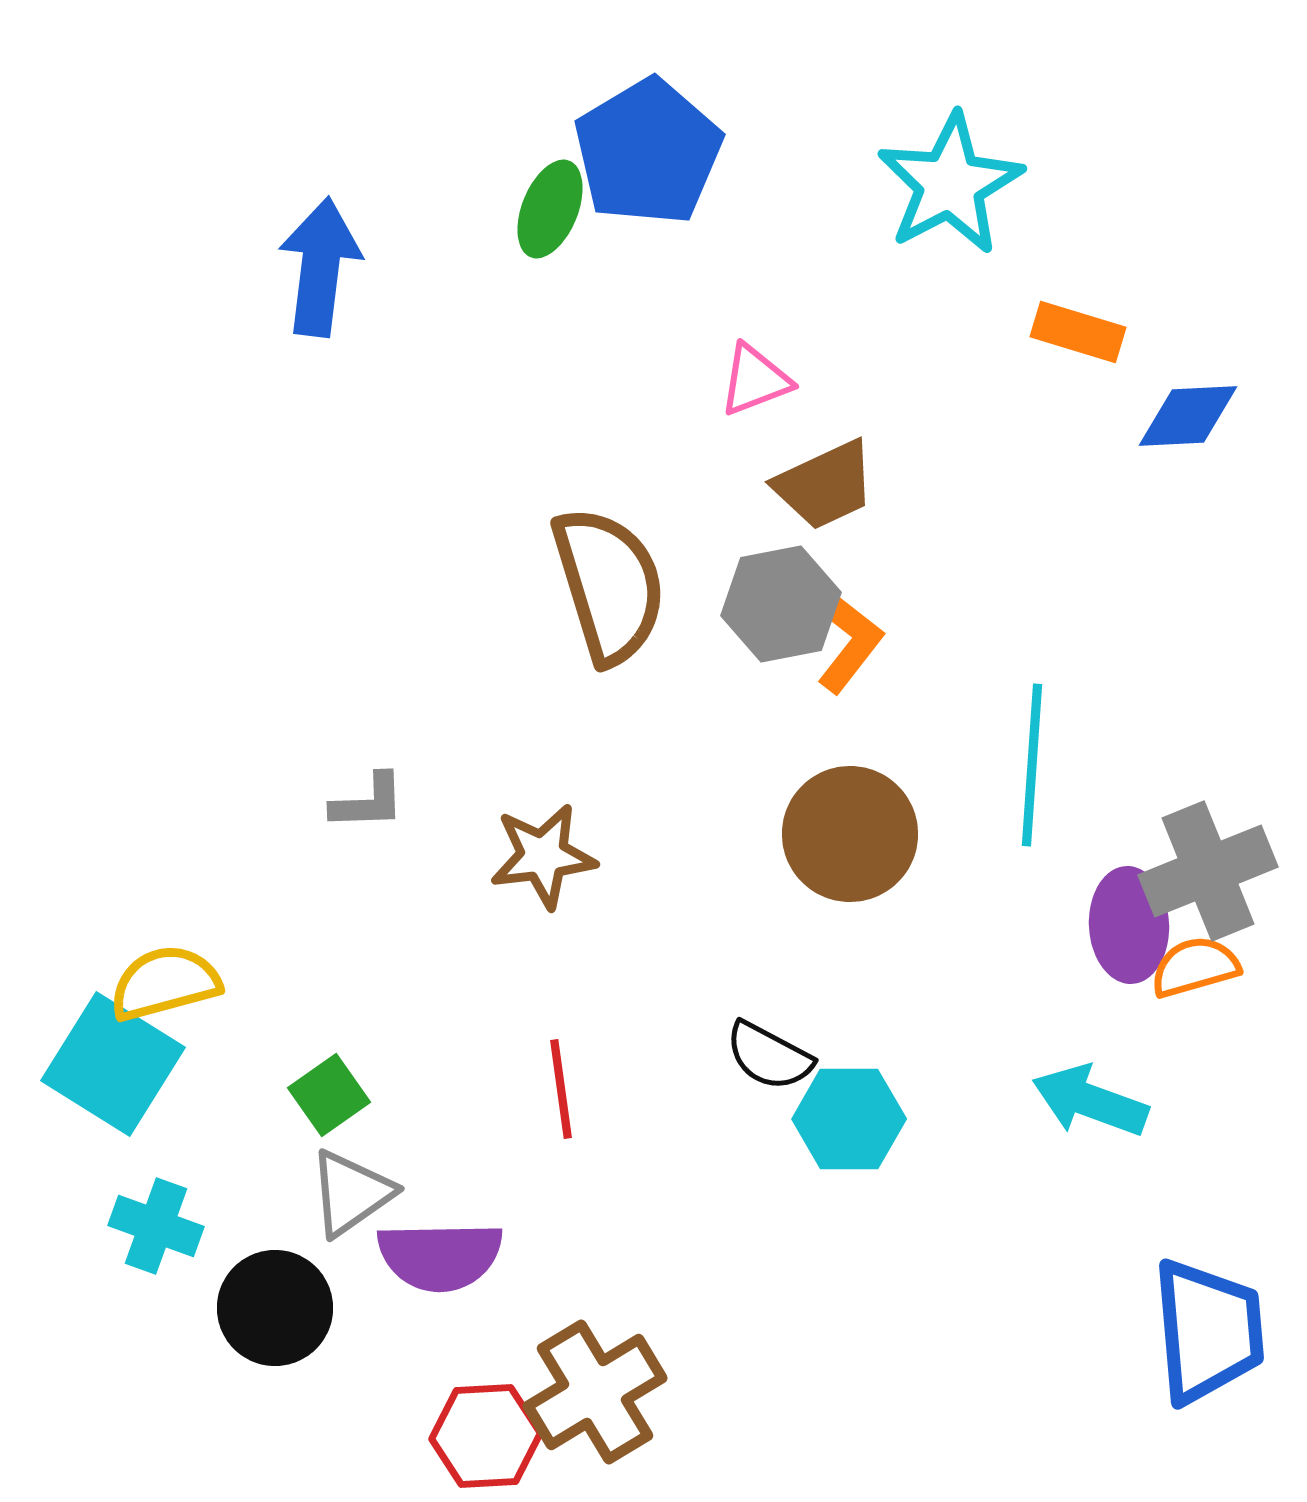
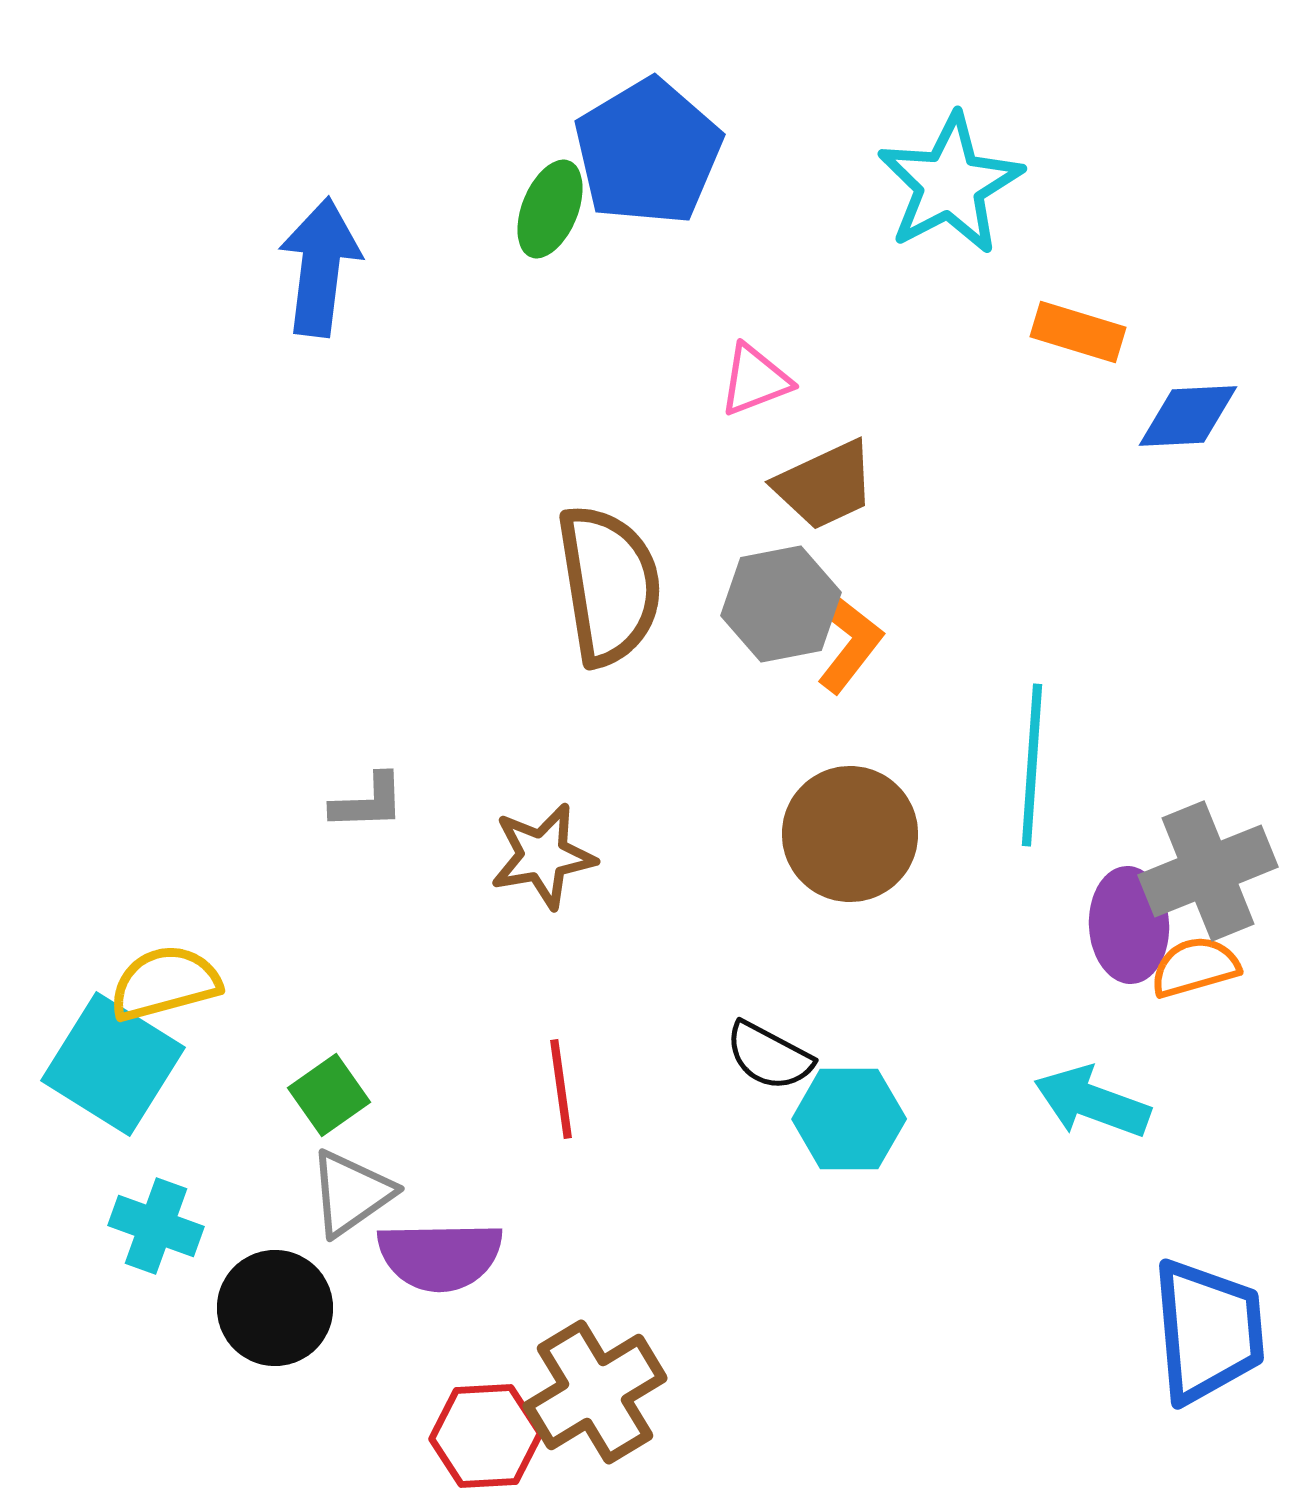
brown semicircle: rotated 8 degrees clockwise
brown star: rotated 3 degrees counterclockwise
cyan arrow: moved 2 px right, 1 px down
